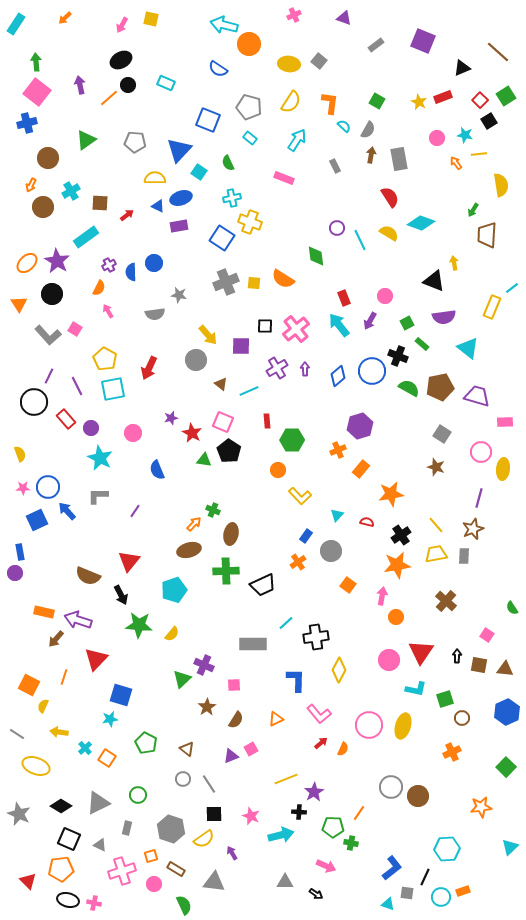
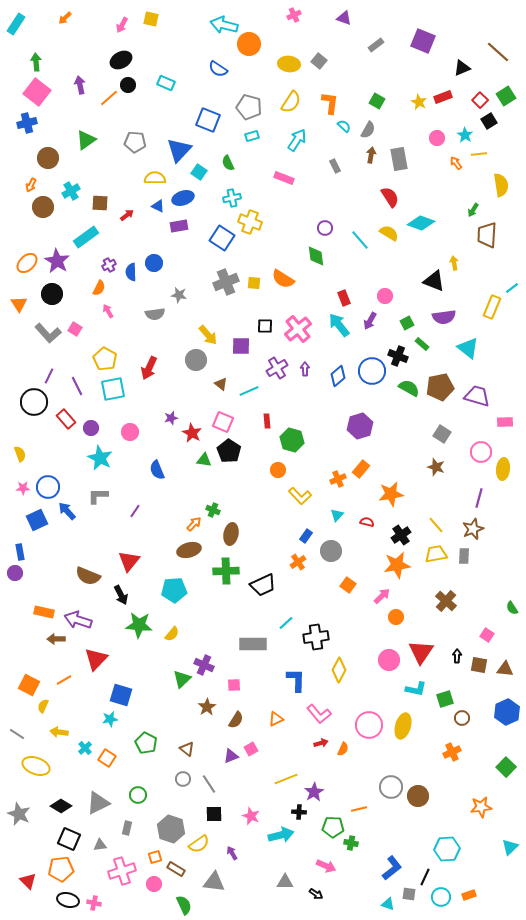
cyan star at (465, 135): rotated 21 degrees clockwise
cyan rectangle at (250, 138): moved 2 px right, 2 px up; rotated 56 degrees counterclockwise
blue ellipse at (181, 198): moved 2 px right
purple circle at (337, 228): moved 12 px left
cyan line at (360, 240): rotated 15 degrees counterclockwise
pink cross at (296, 329): moved 2 px right
gray L-shape at (48, 335): moved 2 px up
pink circle at (133, 433): moved 3 px left, 1 px up
green hexagon at (292, 440): rotated 15 degrees clockwise
orange cross at (338, 450): moved 29 px down
cyan pentagon at (174, 590): rotated 15 degrees clockwise
pink arrow at (382, 596): rotated 36 degrees clockwise
brown arrow at (56, 639): rotated 48 degrees clockwise
orange line at (64, 677): moved 3 px down; rotated 42 degrees clockwise
red arrow at (321, 743): rotated 24 degrees clockwise
orange line at (359, 813): moved 4 px up; rotated 42 degrees clockwise
yellow semicircle at (204, 839): moved 5 px left, 5 px down
gray triangle at (100, 845): rotated 32 degrees counterclockwise
orange square at (151, 856): moved 4 px right, 1 px down
orange rectangle at (463, 891): moved 6 px right, 4 px down
gray square at (407, 893): moved 2 px right, 1 px down
